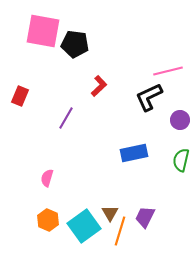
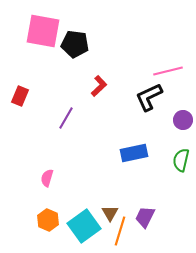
purple circle: moved 3 px right
